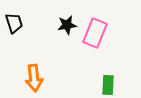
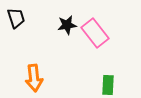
black trapezoid: moved 2 px right, 5 px up
pink rectangle: rotated 60 degrees counterclockwise
